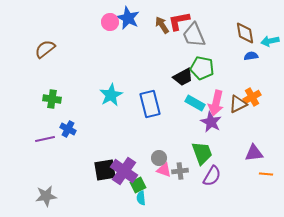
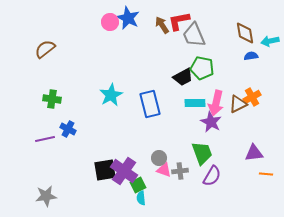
cyan rectangle: rotated 30 degrees counterclockwise
